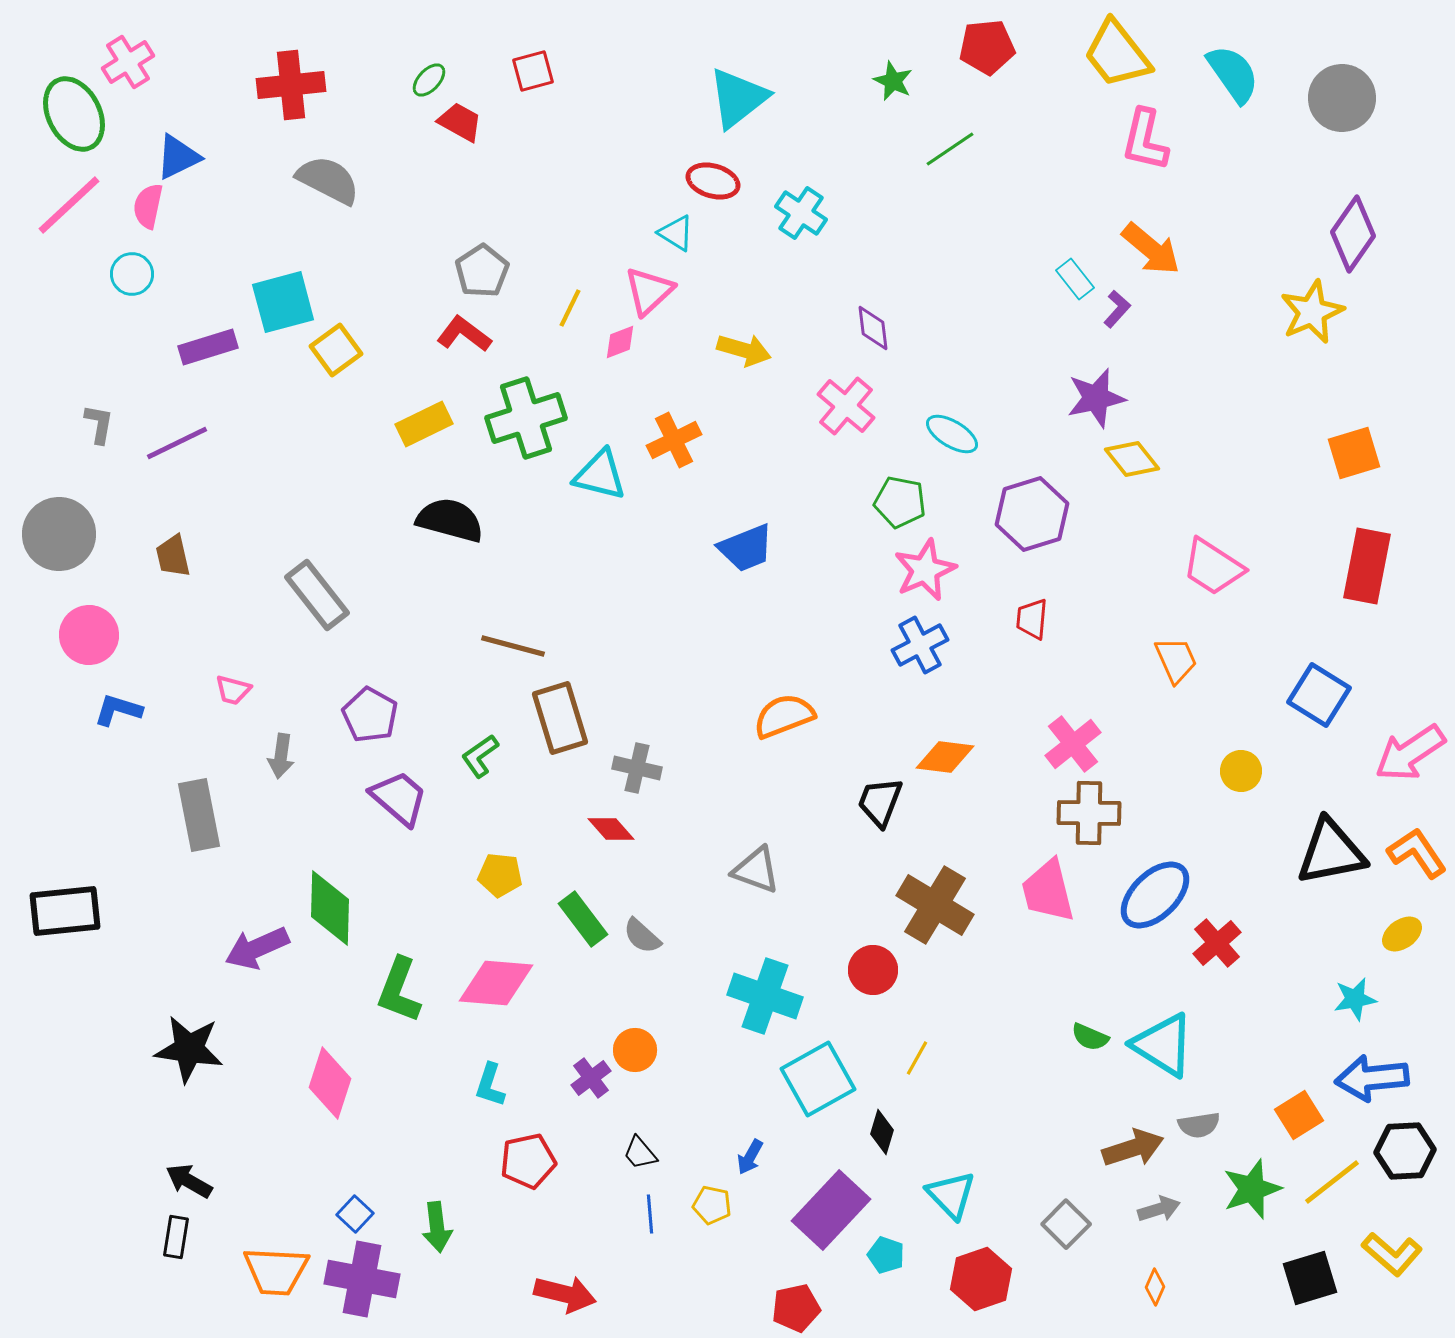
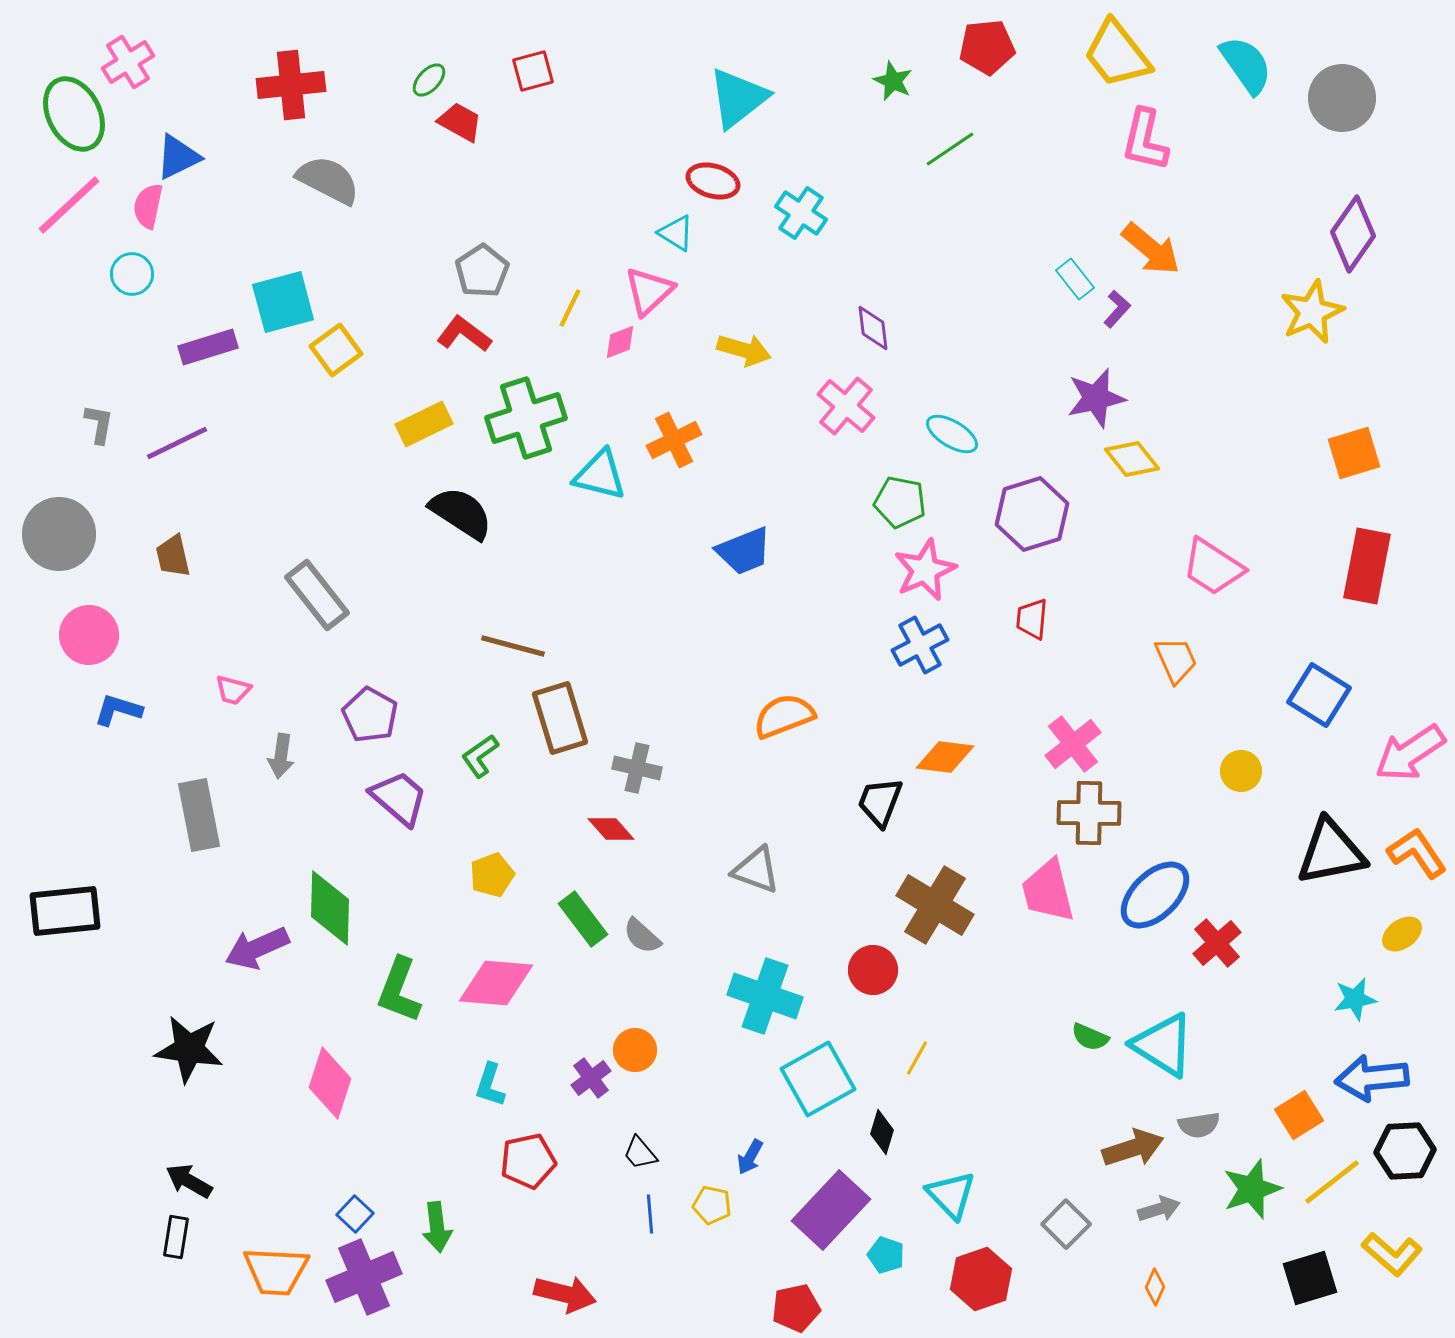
cyan semicircle at (1233, 74): moved 13 px right, 9 px up
black semicircle at (450, 520): moved 11 px right, 7 px up; rotated 18 degrees clockwise
blue trapezoid at (746, 548): moved 2 px left, 3 px down
yellow pentagon at (500, 875): moved 8 px left; rotated 27 degrees counterclockwise
purple cross at (362, 1279): moved 2 px right, 2 px up; rotated 34 degrees counterclockwise
